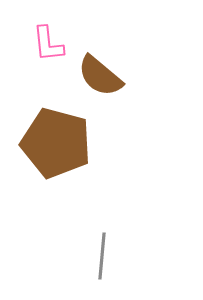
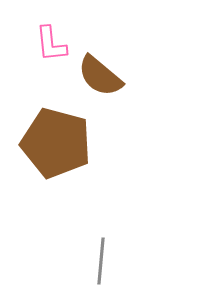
pink L-shape: moved 3 px right
gray line: moved 1 px left, 5 px down
